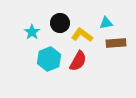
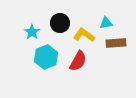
yellow L-shape: moved 2 px right
cyan hexagon: moved 3 px left, 2 px up
